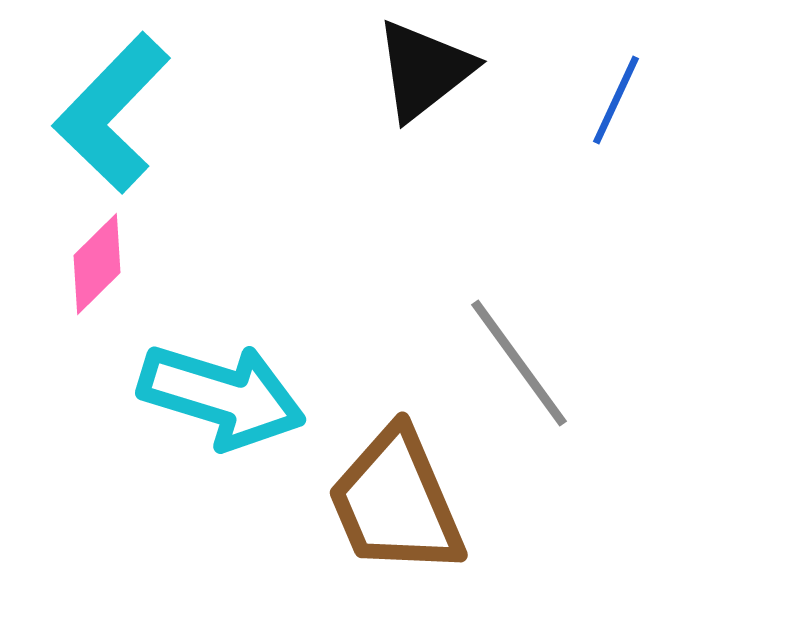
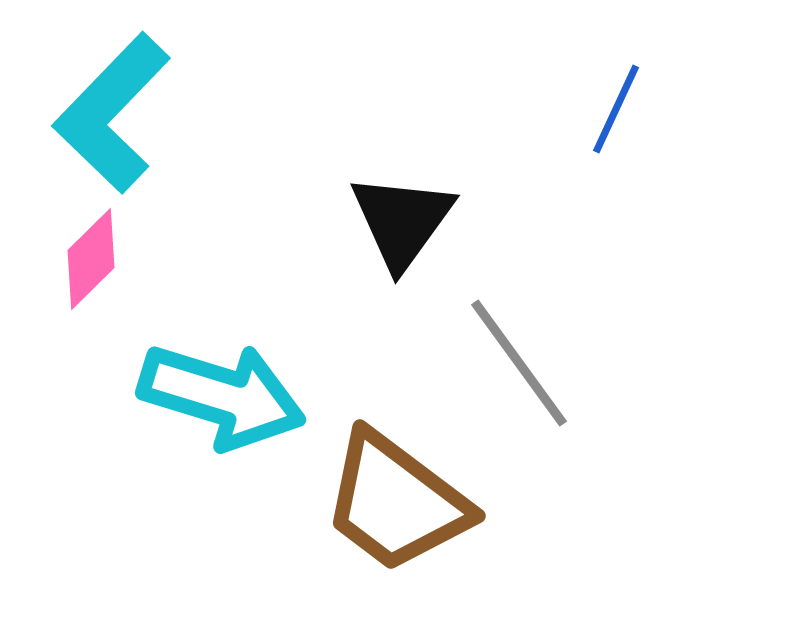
black triangle: moved 22 px left, 151 px down; rotated 16 degrees counterclockwise
blue line: moved 9 px down
pink diamond: moved 6 px left, 5 px up
brown trapezoid: rotated 30 degrees counterclockwise
